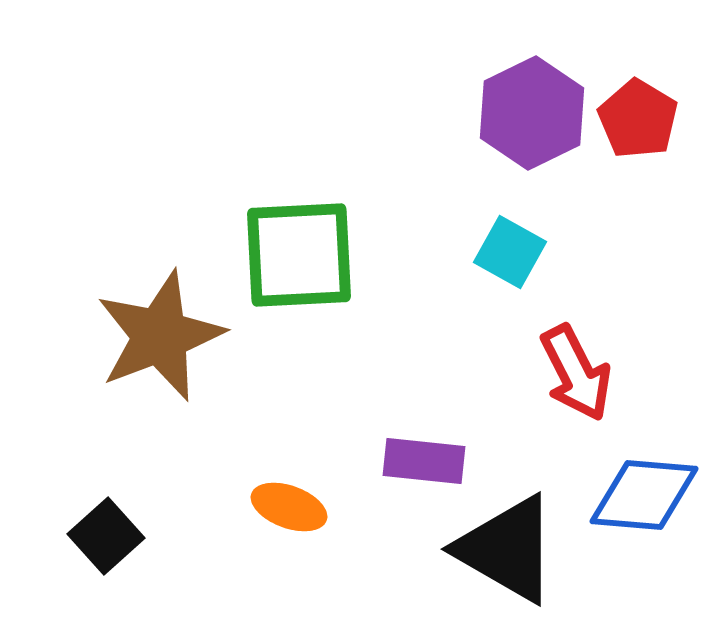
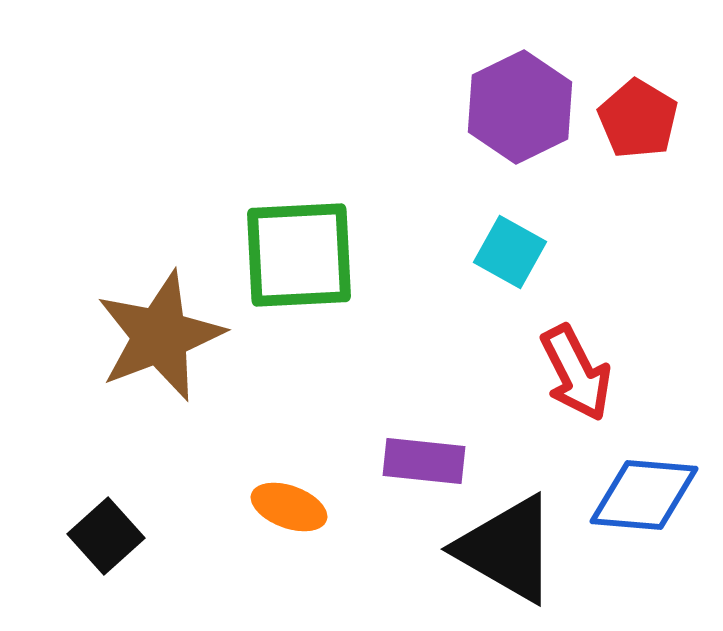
purple hexagon: moved 12 px left, 6 px up
